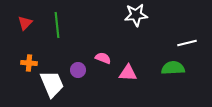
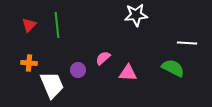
red triangle: moved 4 px right, 2 px down
white line: rotated 18 degrees clockwise
pink semicircle: rotated 63 degrees counterclockwise
green semicircle: rotated 30 degrees clockwise
white trapezoid: moved 1 px down
